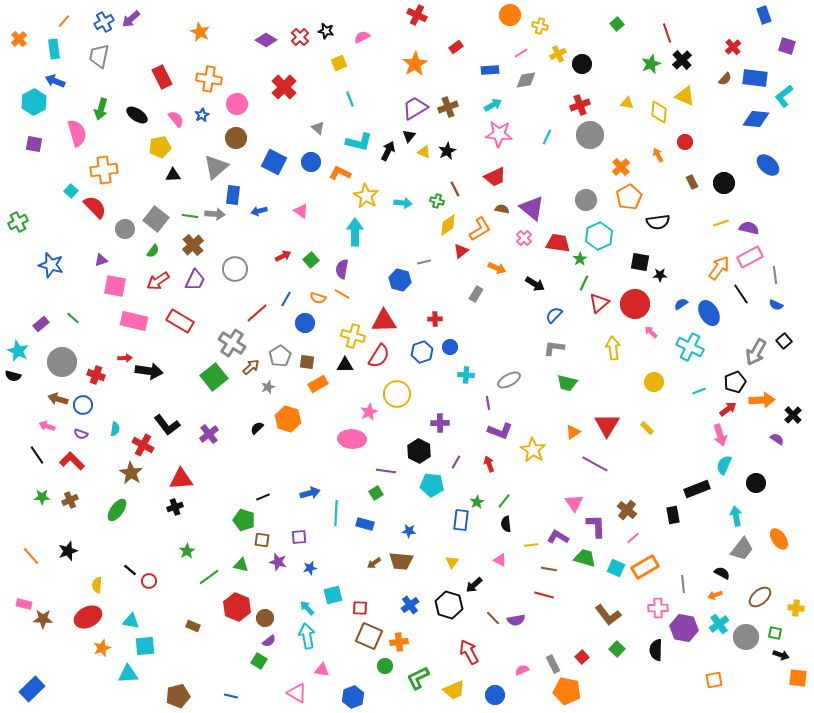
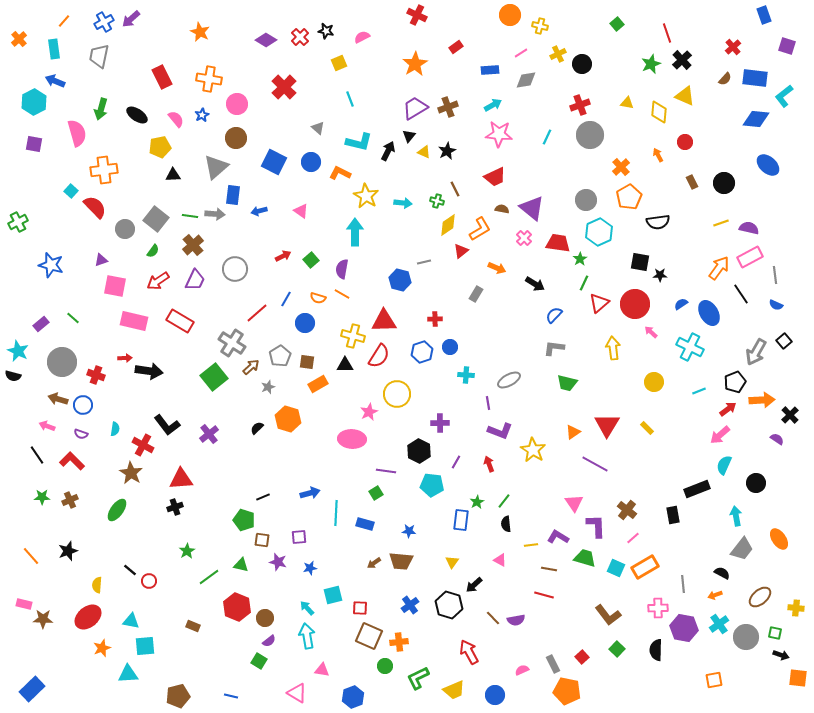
cyan hexagon at (599, 236): moved 4 px up
black cross at (793, 415): moved 3 px left
pink arrow at (720, 435): rotated 65 degrees clockwise
red ellipse at (88, 617): rotated 12 degrees counterclockwise
